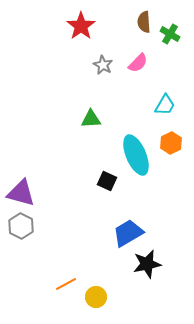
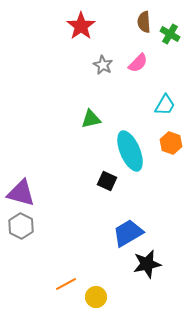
green triangle: rotated 10 degrees counterclockwise
orange hexagon: rotated 15 degrees counterclockwise
cyan ellipse: moved 6 px left, 4 px up
